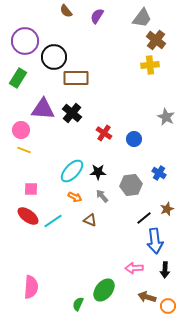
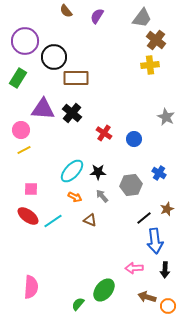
yellow line: rotated 48 degrees counterclockwise
green semicircle: rotated 16 degrees clockwise
